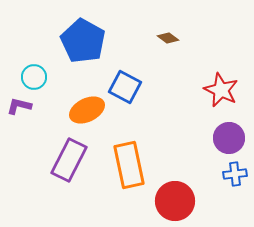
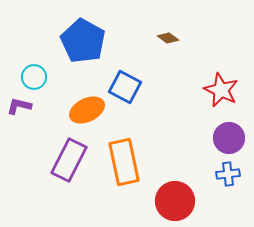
orange rectangle: moved 5 px left, 3 px up
blue cross: moved 7 px left
